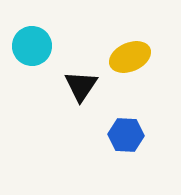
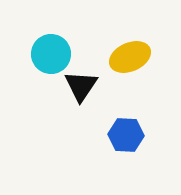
cyan circle: moved 19 px right, 8 px down
